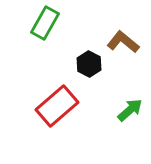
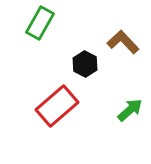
green rectangle: moved 5 px left
brown L-shape: rotated 8 degrees clockwise
black hexagon: moved 4 px left
